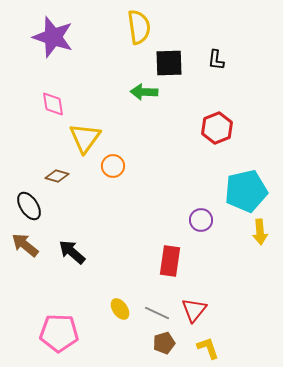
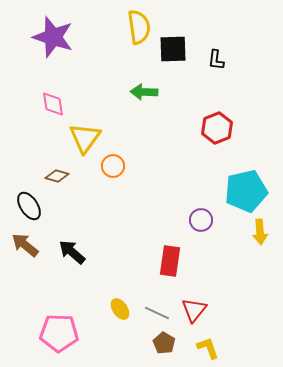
black square: moved 4 px right, 14 px up
brown pentagon: rotated 25 degrees counterclockwise
